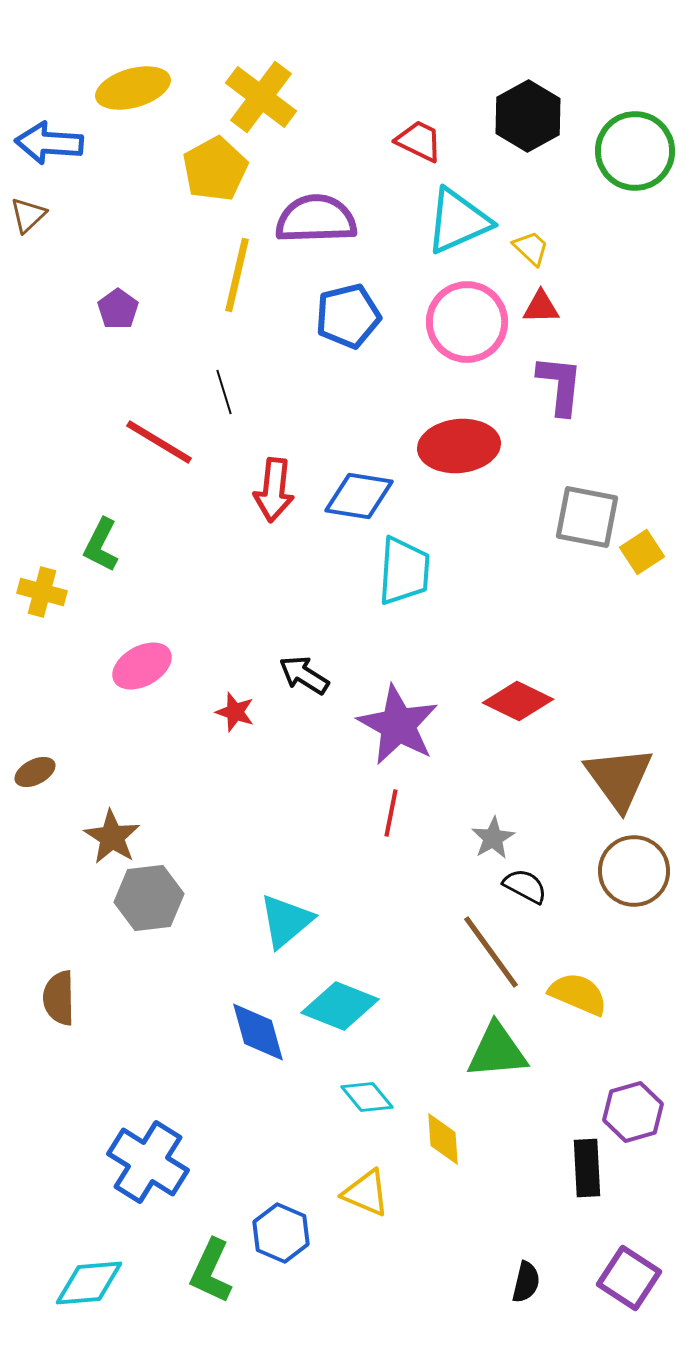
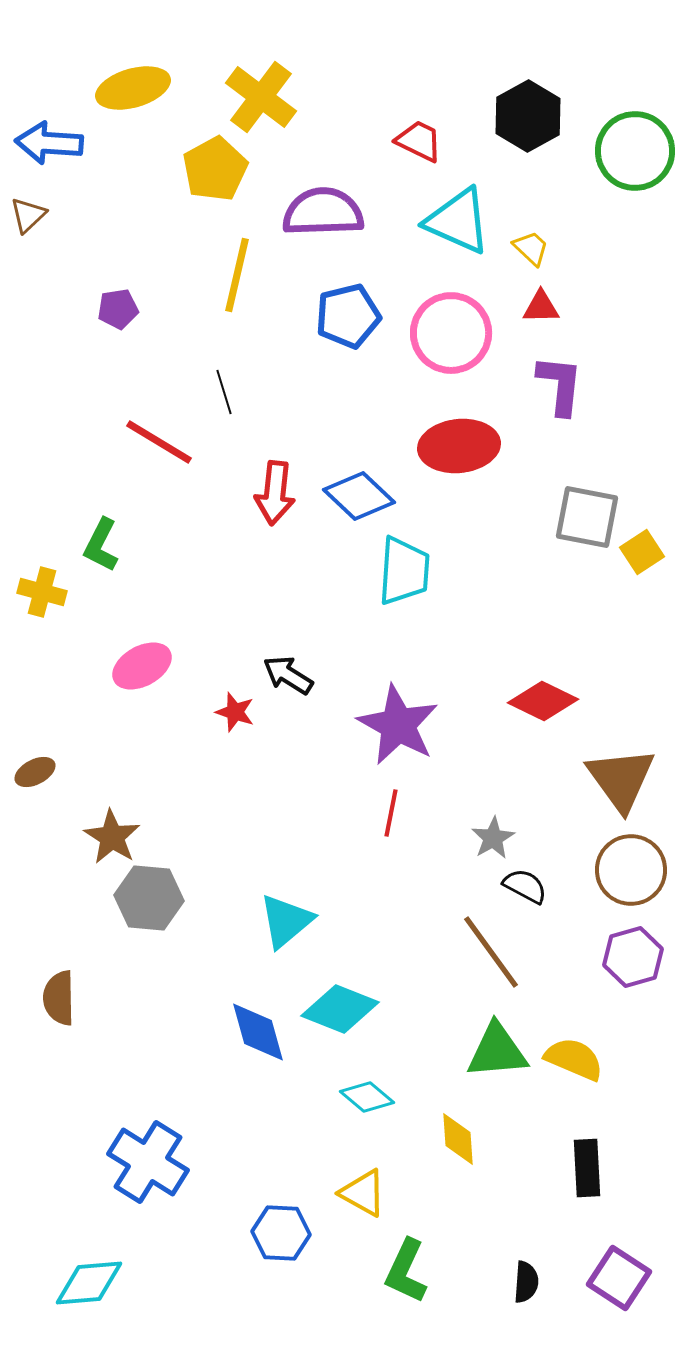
purple semicircle at (316, 219): moved 7 px right, 7 px up
cyan triangle at (458, 221): rotated 48 degrees clockwise
purple pentagon at (118, 309): rotated 27 degrees clockwise
pink circle at (467, 322): moved 16 px left, 11 px down
red arrow at (274, 490): moved 1 px right, 3 px down
blue diamond at (359, 496): rotated 34 degrees clockwise
black arrow at (304, 675): moved 16 px left
red diamond at (518, 701): moved 25 px right
brown triangle at (619, 778): moved 2 px right, 1 px down
brown circle at (634, 871): moved 3 px left, 1 px up
gray hexagon at (149, 898): rotated 12 degrees clockwise
yellow semicircle at (578, 994): moved 4 px left, 65 px down
cyan diamond at (340, 1006): moved 3 px down
cyan diamond at (367, 1097): rotated 10 degrees counterclockwise
purple hexagon at (633, 1112): moved 155 px up
yellow diamond at (443, 1139): moved 15 px right
yellow triangle at (366, 1193): moved 3 px left; rotated 6 degrees clockwise
blue hexagon at (281, 1233): rotated 20 degrees counterclockwise
green L-shape at (211, 1271): moved 195 px right
purple square at (629, 1278): moved 10 px left
black semicircle at (526, 1282): rotated 9 degrees counterclockwise
